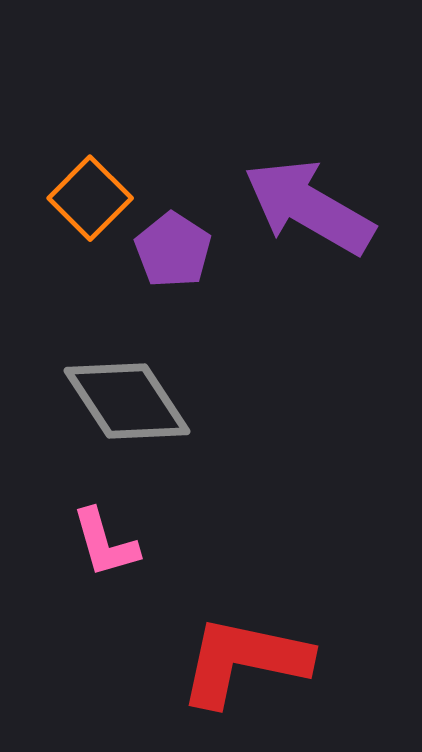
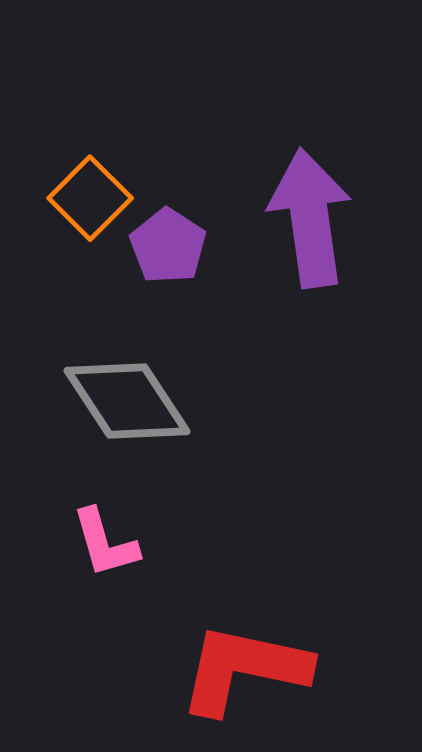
purple arrow: moved 1 px right, 11 px down; rotated 52 degrees clockwise
purple pentagon: moved 5 px left, 4 px up
red L-shape: moved 8 px down
